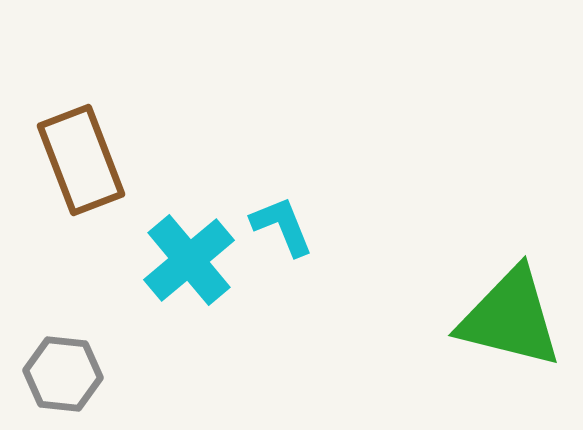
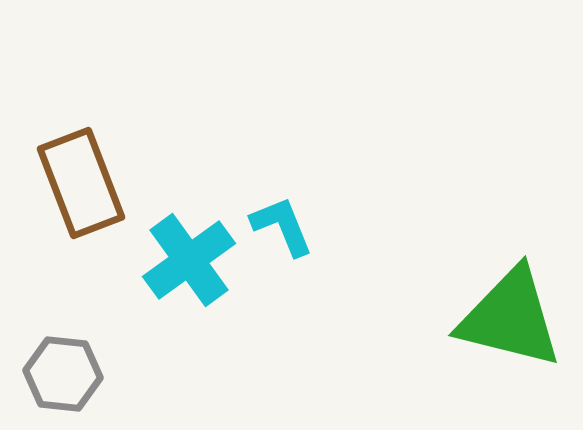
brown rectangle: moved 23 px down
cyan cross: rotated 4 degrees clockwise
